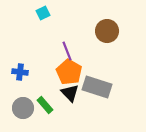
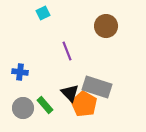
brown circle: moved 1 px left, 5 px up
orange pentagon: moved 15 px right, 32 px down
